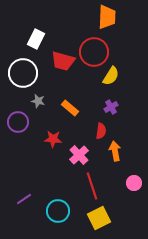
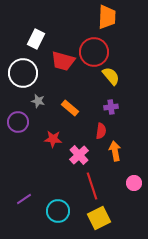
yellow semicircle: rotated 72 degrees counterclockwise
purple cross: rotated 24 degrees clockwise
